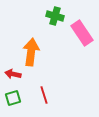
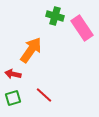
pink rectangle: moved 5 px up
orange arrow: moved 2 px up; rotated 28 degrees clockwise
red line: rotated 30 degrees counterclockwise
